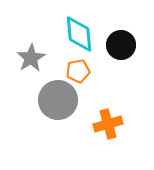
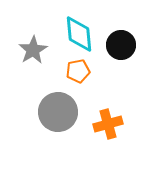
gray star: moved 2 px right, 8 px up
gray circle: moved 12 px down
